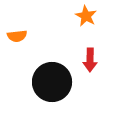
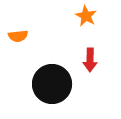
orange semicircle: moved 1 px right
black circle: moved 2 px down
